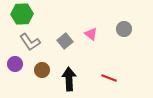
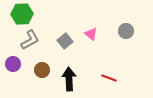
gray circle: moved 2 px right, 2 px down
gray L-shape: moved 2 px up; rotated 85 degrees counterclockwise
purple circle: moved 2 px left
